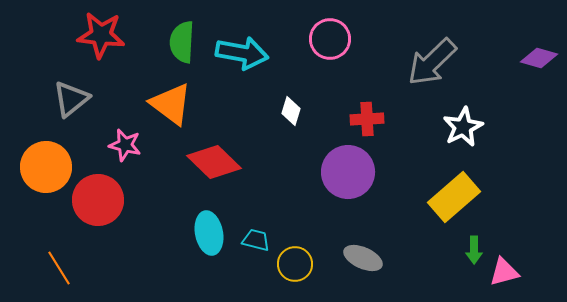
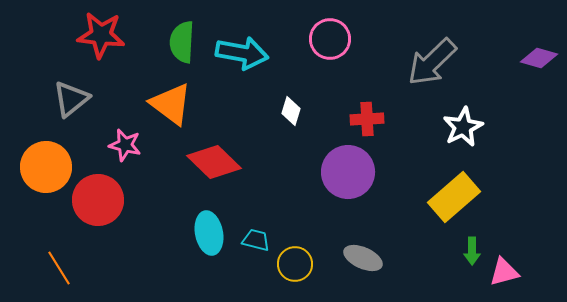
green arrow: moved 2 px left, 1 px down
